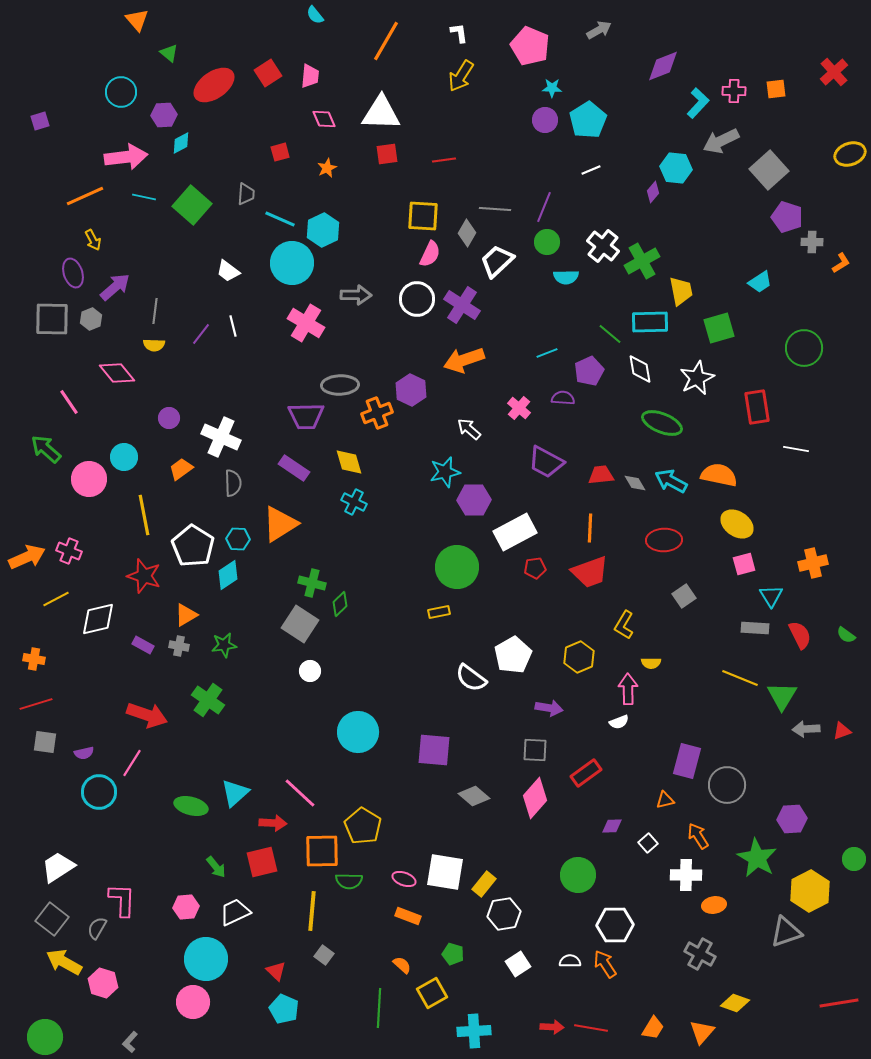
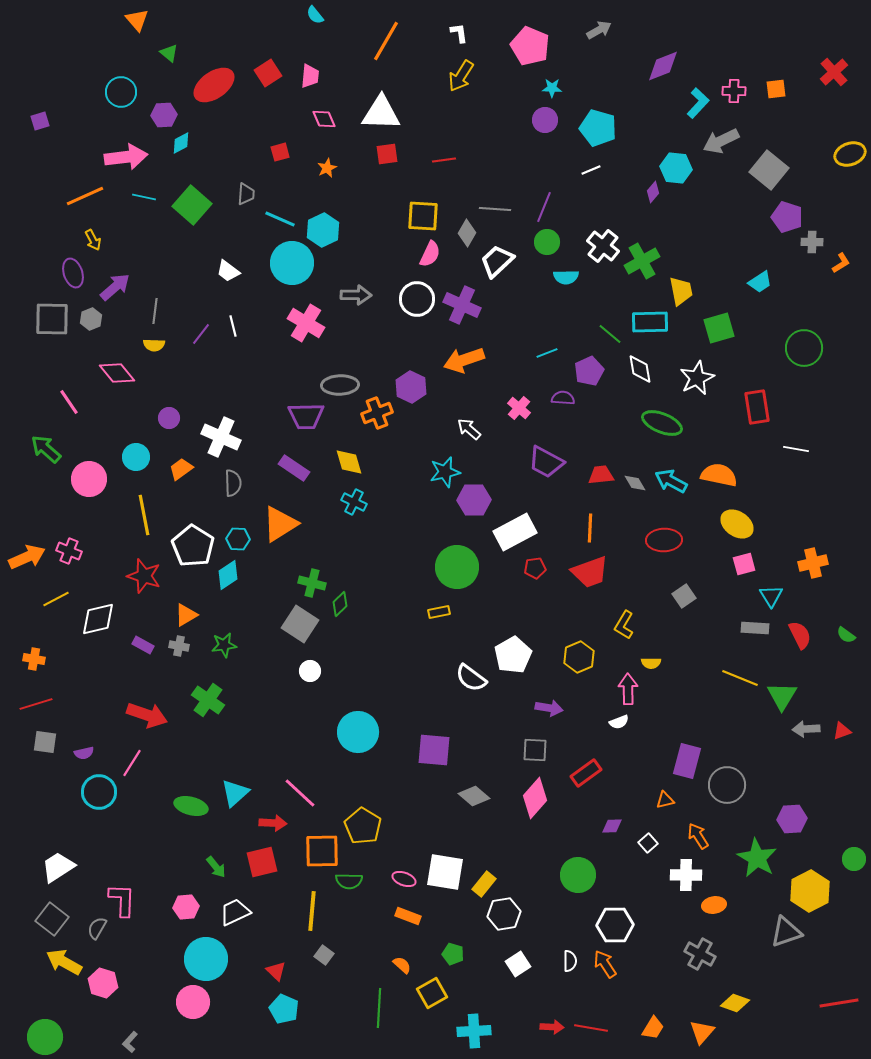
cyan pentagon at (588, 120): moved 10 px right, 8 px down; rotated 24 degrees counterclockwise
gray square at (769, 170): rotated 9 degrees counterclockwise
purple cross at (462, 305): rotated 9 degrees counterclockwise
purple hexagon at (411, 390): moved 3 px up
cyan circle at (124, 457): moved 12 px right
white semicircle at (570, 961): rotated 90 degrees clockwise
